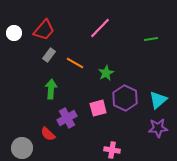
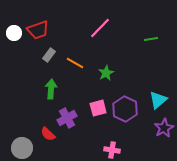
red trapezoid: moved 6 px left; rotated 30 degrees clockwise
purple hexagon: moved 11 px down
purple star: moved 6 px right; rotated 24 degrees counterclockwise
